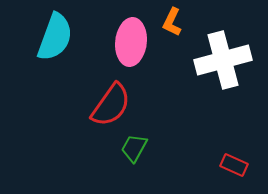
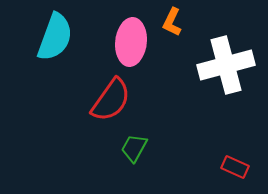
white cross: moved 3 px right, 5 px down
red semicircle: moved 5 px up
red rectangle: moved 1 px right, 2 px down
